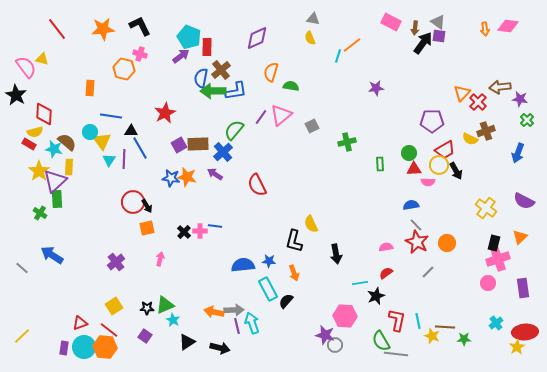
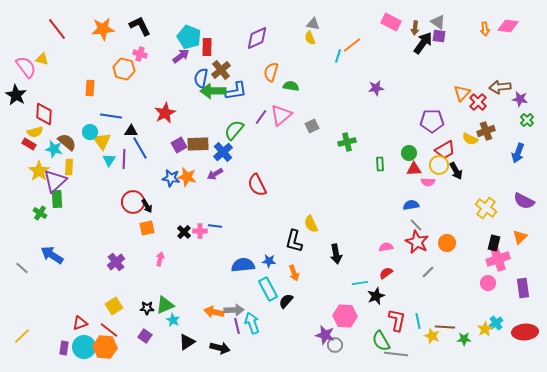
gray triangle at (313, 19): moved 5 px down
purple arrow at (215, 174): rotated 63 degrees counterclockwise
yellow star at (517, 347): moved 32 px left, 18 px up
